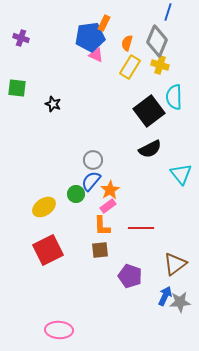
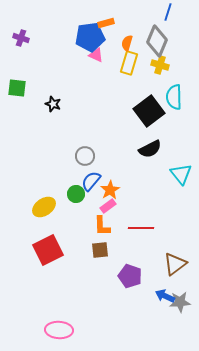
orange rectangle: moved 2 px right; rotated 49 degrees clockwise
yellow rectangle: moved 1 px left, 4 px up; rotated 15 degrees counterclockwise
gray circle: moved 8 px left, 4 px up
blue arrow: rotated 90 degrees counterclockwise
